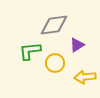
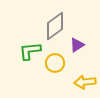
gray diamond: moved 1 px right, 1 px down; rotated 28 degrees counterclockwise
yellow arrow: moved 5 px down
